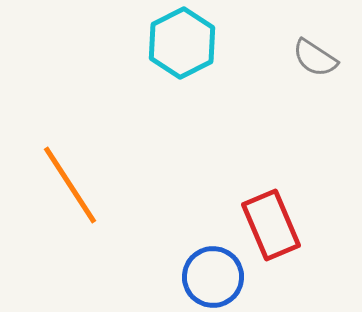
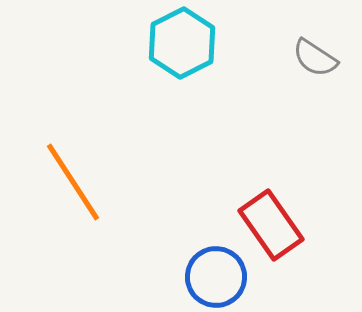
orange line: moved 3 px right, 3 px up
red rectangle: rotated 12 degrees counterclockwise
blue circle: moved 3 px right
